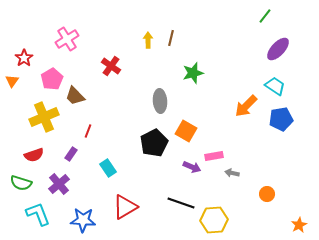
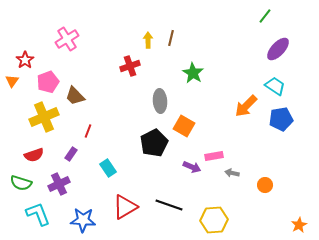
red star: moved 1 px right, 2 px down
red cross: moved 19 px right; rotated 36 degrees clockwise
green star: rotated 25 degrees counterclockwise
pink pentagon: moved 4 px left, 3 px down; rotated 10 degrees clockwise
orange square: moved 2 px left, 5 px up
purple cross: rotated 15 degrees clockwise
orange circle: moved 2 px left, 9 px up
black line: moved 12 px left, 2 px down
